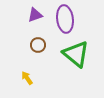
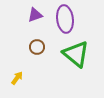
brown circle: moved 1 px left, 2 px down
yellow arrow: moved 10 px left; rotated 72 degrees clockwise
